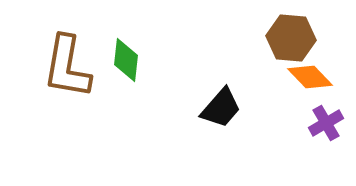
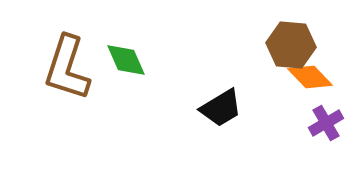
brown hexagon: moved 7 px down
green diamond: rotated 30 degrees counterclockwise
brown L-shape: moved 1 px down; rotated 8 degrees clockwise
black trapezoid: rotated 18 degrees clockwise
